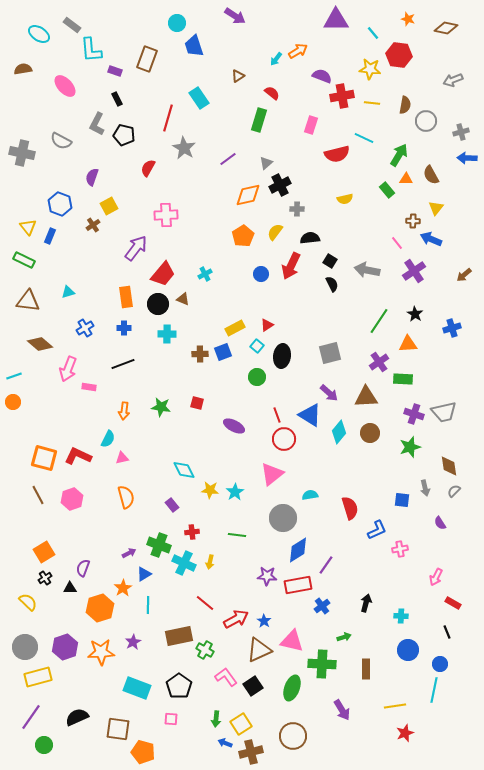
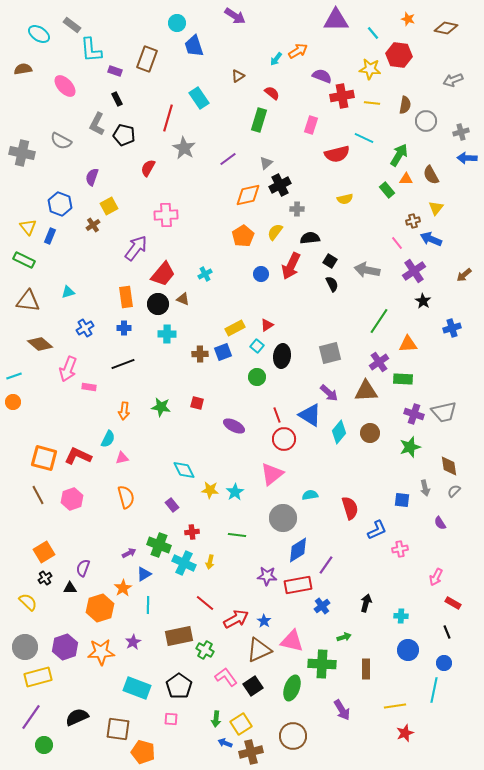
brown cross at (413, 221): rotated 16 degrees counterclockwise
black star at (415, 314): moved 8 px right, 13 px up
brown triangle at (366, 397): moved 6 px up
blue circle at (440, 664): moved 4 px right, 1 px up
